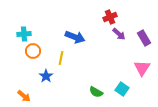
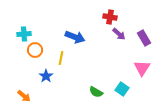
red cross: rotated 32 degrees clockwise
orange circle: moved 2 px right, 1 px up
